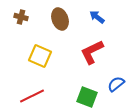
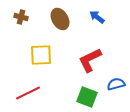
brown ellipse: rotated 10 degrees counterclockwise
red L-shape: moved 2 px left, 8 px down
yellow square: moved 1 px right, 1 px up; rotated 25 degrees counterclockwise
blue semicircle: rotated 24 degrees clockwise
red line: moved 4 px left, 3 px up
